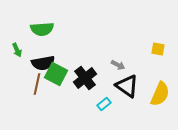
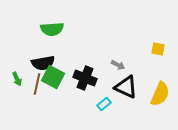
green semicircle: moved 10 px right
green arrow: moved 29 px down
green square: moved 3 px left, 3 px down
black cross: rotated 30 degrees counterclockwise
black triangle: moved 1 px left, 1 px down; rotated 10 degrees counterclockwise
